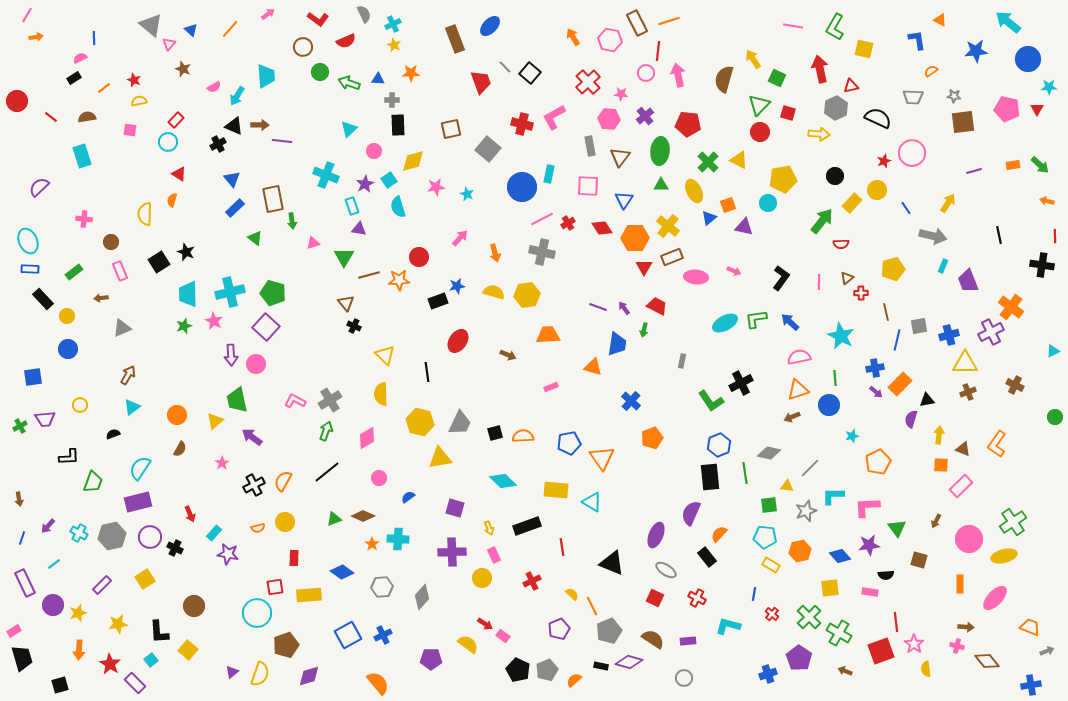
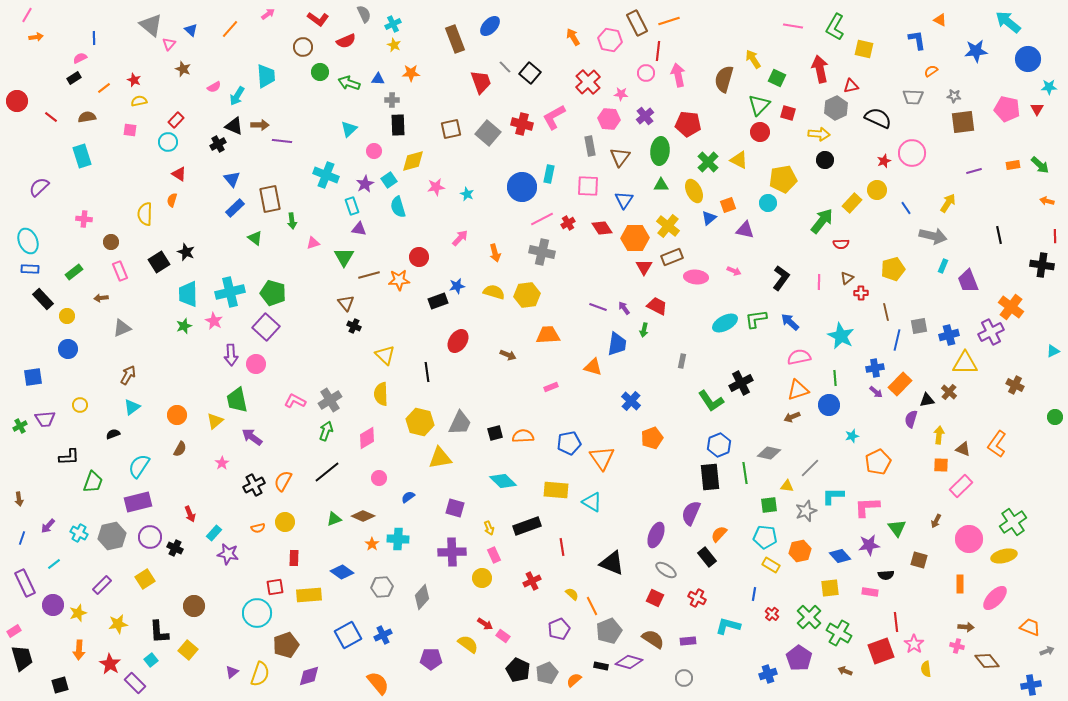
gray square at (488, 149): moved 16 px up
black circle at (835, 176): moved 10 px left, 16 px up
brown rectangle at (273, 199): moved 3 px left
purple triangle at (744, 227): moved 1 px right, 3 px down
brown cross at (968, 392): moved 19 px left; rotated 28 degrees counterclockwise
cyan semicircle at (140, 468): moved 1 px left, 2 px up
gray pentagon at (547, 670): moved 3 px down
